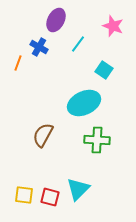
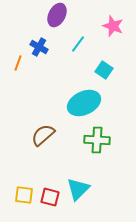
purple ellipse: moved 1 px right, 5 px up
brown semicircle: rotated 20 degrees clockwise
